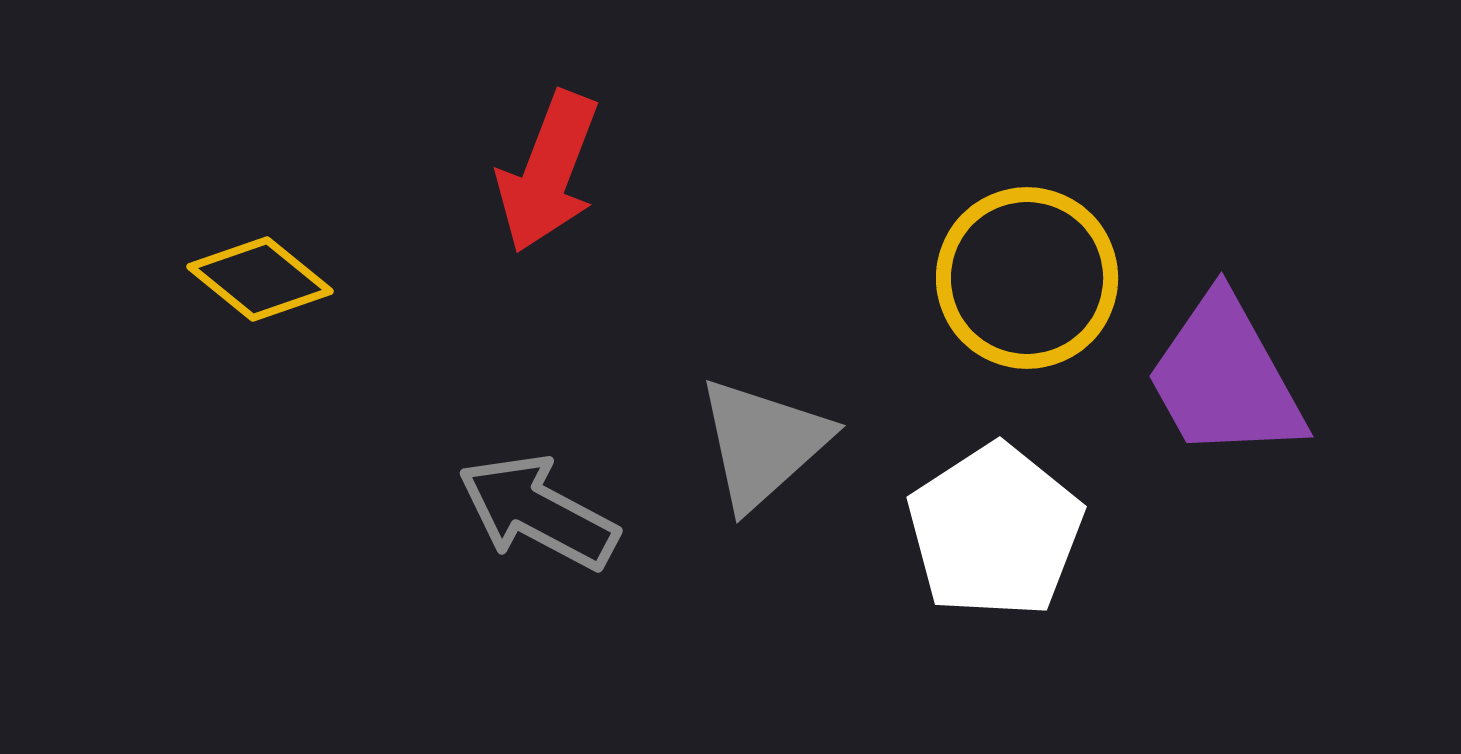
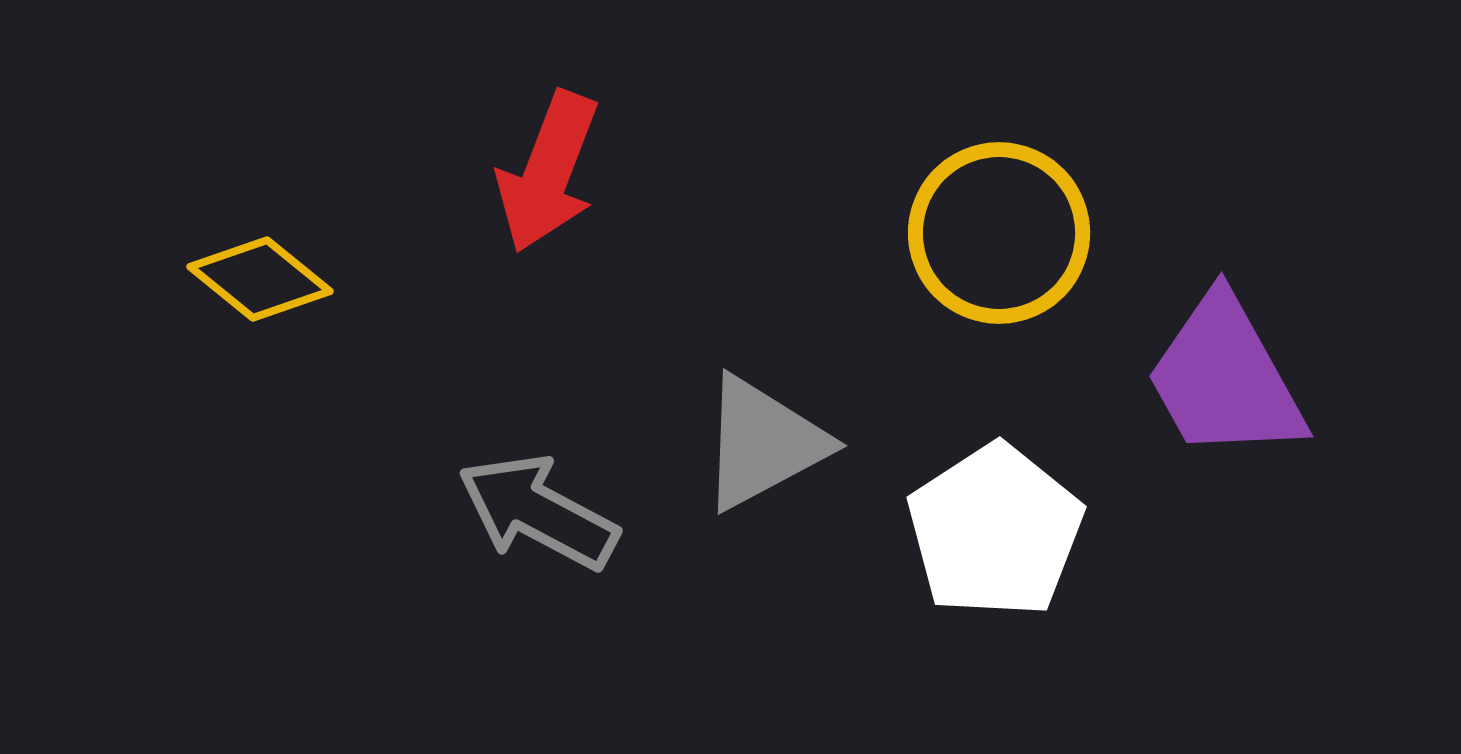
yellow circle: moved 28 px left, 45 px up
gray triangle: rotated 14 degrees clockwise
